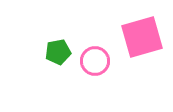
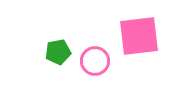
pink square: moved 3 px left, 1 px up; rotated 9 degrees clockwise
